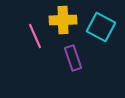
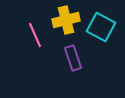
yellow cross: moved 3 px right; rotated 12 degrees counterclockwise
pink line: moved 1 px up
